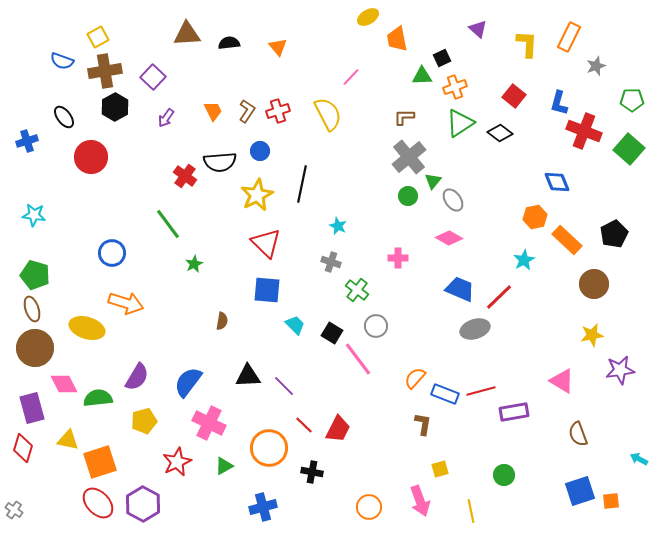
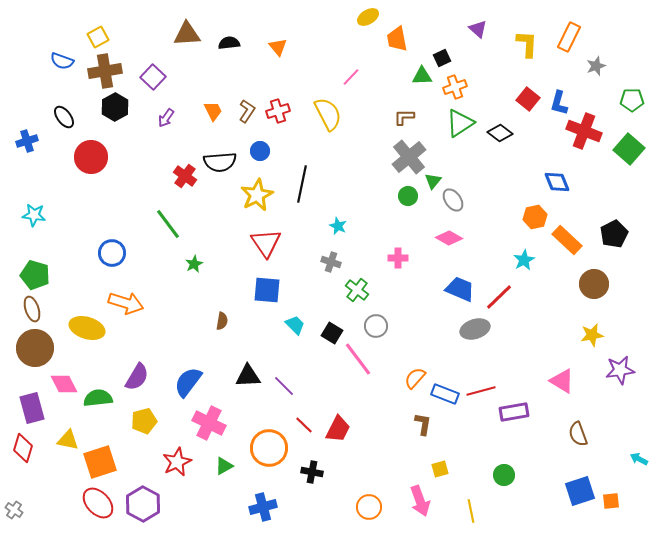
red square at (514, 96): moved 14 px right, 3 px down
red triangle at (266, 243): rotated 12 degrees clockwise
